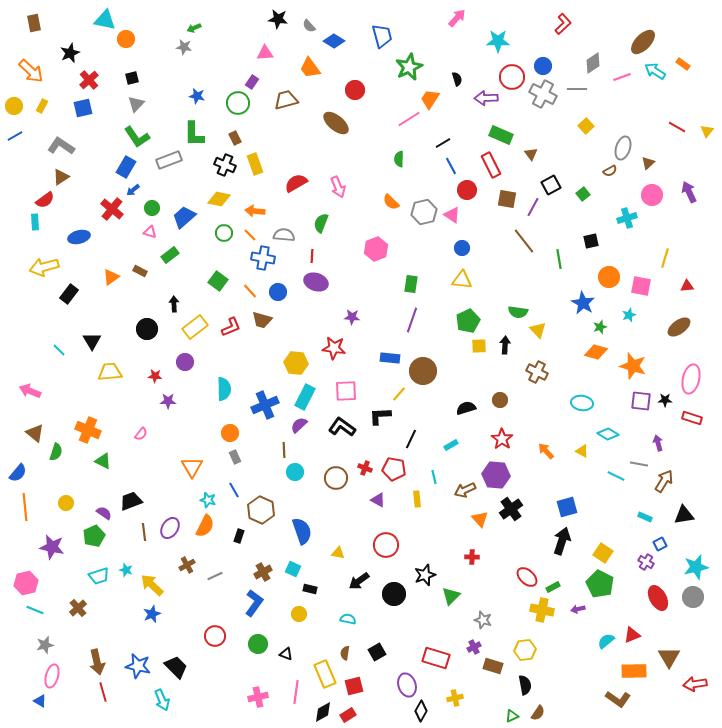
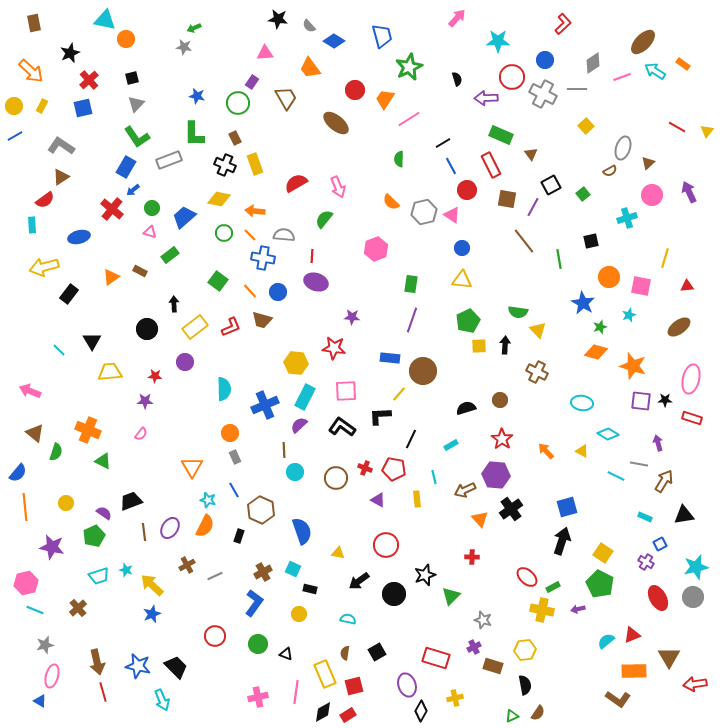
blue circle at (543, 66): moved 2 px right, 6 px up
orange trapezoid at (430, 99): moved 45 px left
brown trapezoid at (286, 100): moved 2 px up; rotated 75 degrees clockwise
cyan rectangle at (35, 222): moved 3 px left, 3 px down
green semicircle at (321, 223): moved 3 px right, 4 px up; rotated 18 degrees clockwise
purple star at (168, 401): moved 23 px left
